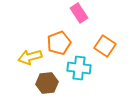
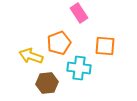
orange square: rotated 30 degrees counterclockwise
yellow arrow: moved 1 px right, 1 px up; rotated 35 degrees clockwise
